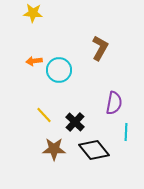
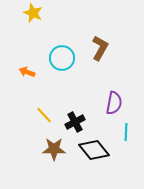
yellow star: rotated 18 degrees clockwise
orange arrow: moved 7 px left, 11 px down; rotated 28 degrees clockwise
cyan circle: moved 3 px right, 12 px up
black cross: rotated 18 degrees clockwise
